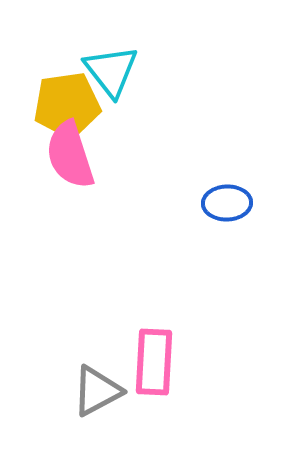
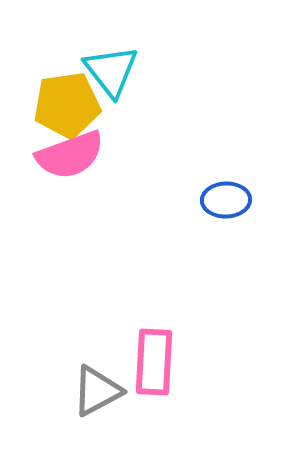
pink semicircle: rotated 92 degrees counterclockwise
blue ellipse: moved 1 px left, 3 px up
